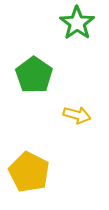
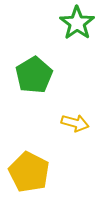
green pentagon: rotated 6 degrees clockwise
yellow arrow: moved 2 px left, 8 px down
